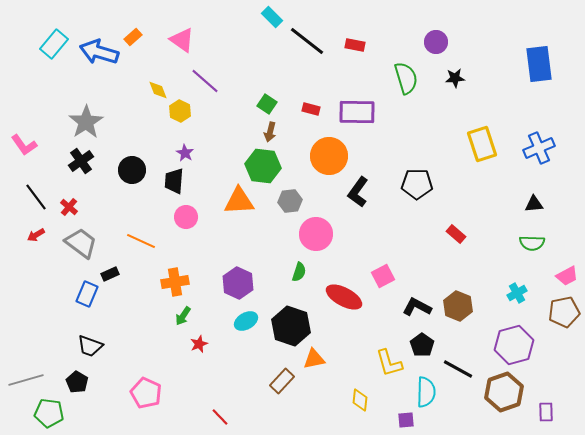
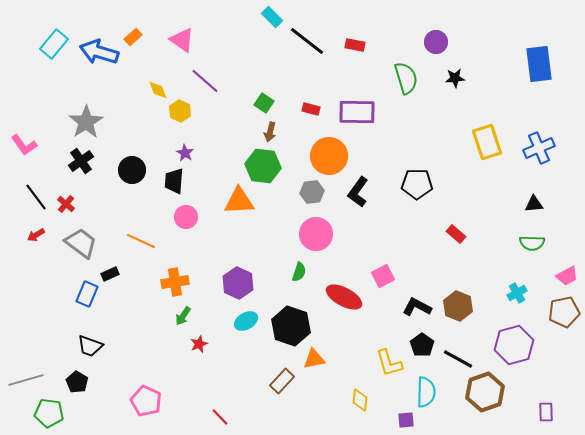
green square at (267, 104): moved 3 px left, 1 px up
yellow rectangle at (482, 144): moved 5 px right, 2 px up
gray hexagon at (290, 201): moved 22 px right, 9 px up
red cross at (69, 207): moved 3 px left, 3 px up
black line at (458, 369): moved 10 px up
brown hexagon at (504, 392): moved 19 px left
pink pentagon at (146, 393): moved 8 px down
